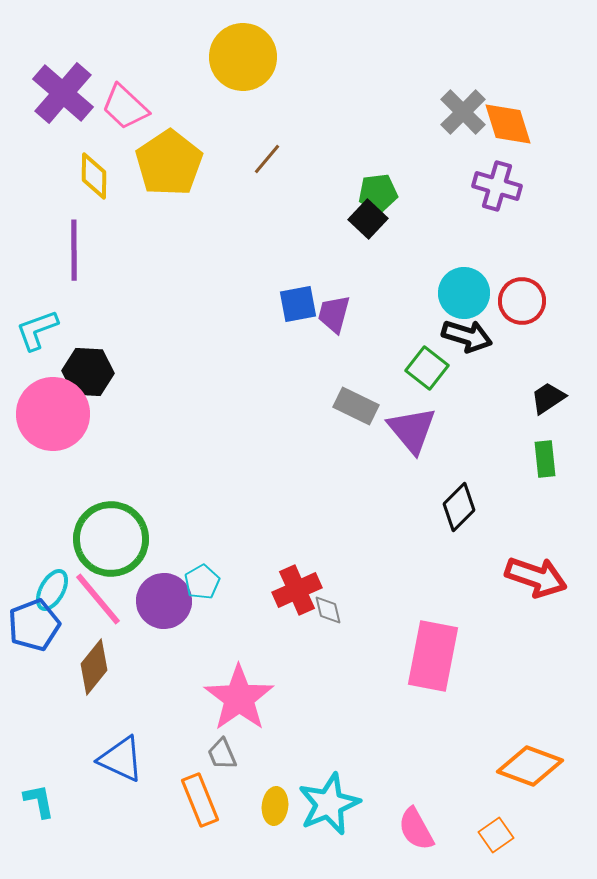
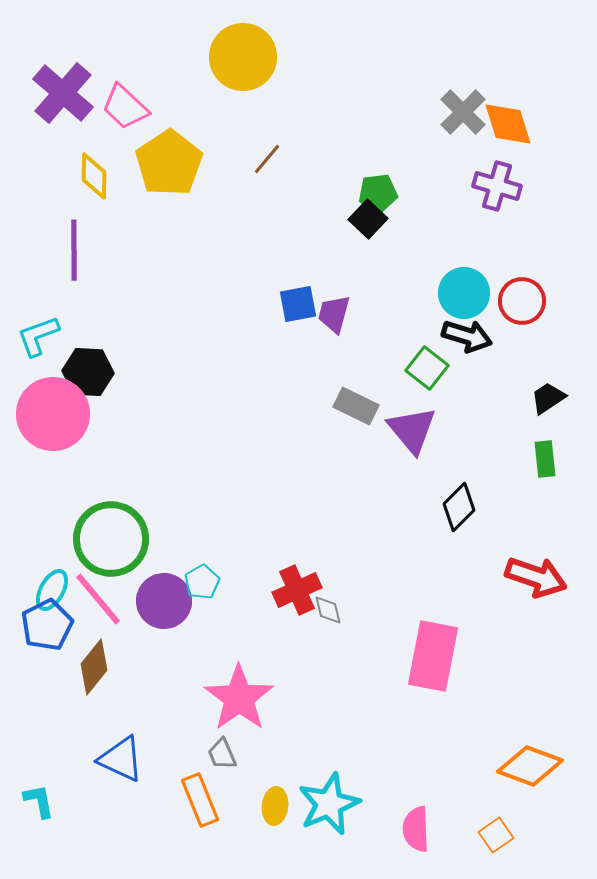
cyan L-shape at (37, 330): moved 1 px right, 6 px down
blue pentagon at (34, 625): moved 13 px right; rotated 6 degrees counterclockwise
pink semicircle at (416, 829): rotated 27 degrees clockwise
